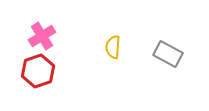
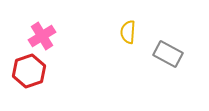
yellow semicircle: moved 15 px right, 15 px up
red hexagon: moved 9 px left
